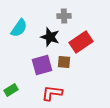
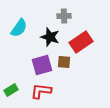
red L-shape: moved 11 px left, 2 px up
